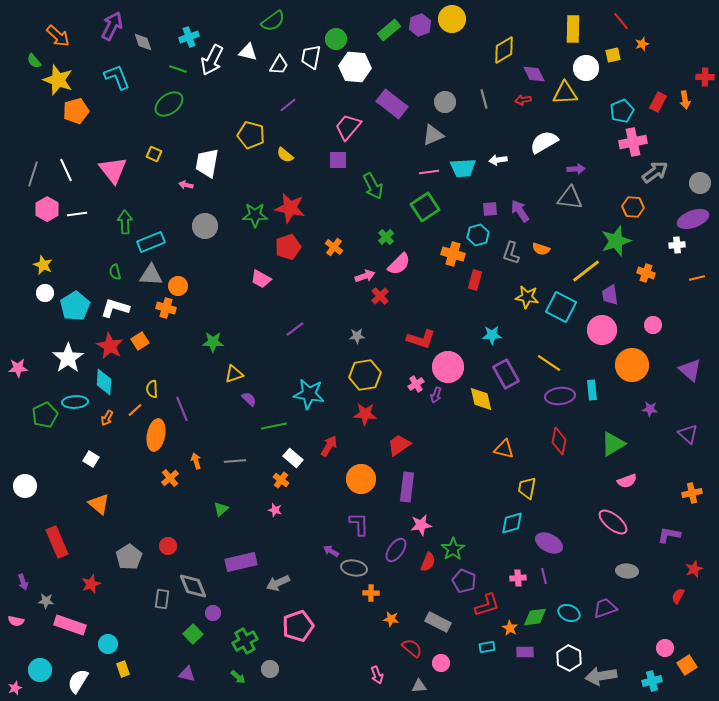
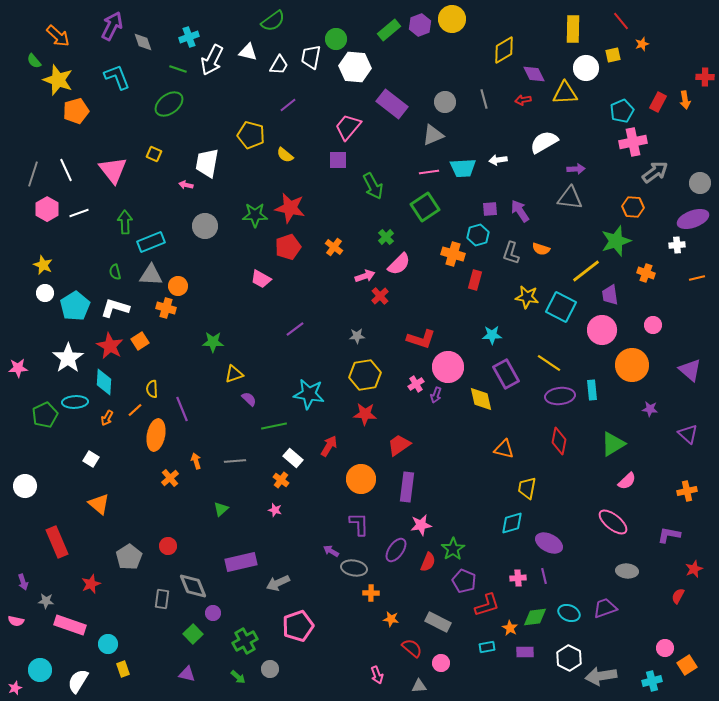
white line at (77, 214): moved 2 px right, 1 px up; rotated 12 degrees counterclockwise
pink semicircle at (627, 481): rotated 24 degrees counterclockwise
orange cross at (692, 493): moved 5 px left, 2 px up
